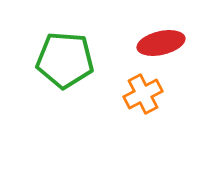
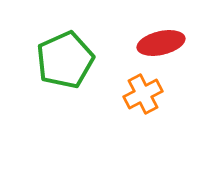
green pentagon: rotated 28 degrees counterclockwise
